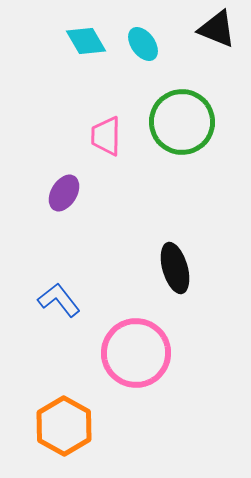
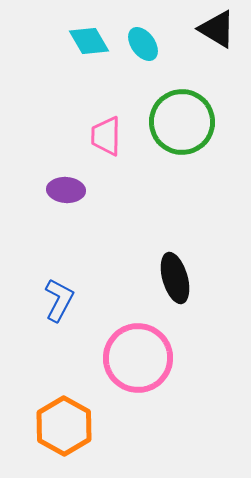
black triangle: rotated 9 degrees clockwise
cyan diamond: moved 3 px right
purple ellipse: moved 2 px right, 3 px up; rotated 63 degrees clockwise
black ellipse: moved 10 px down
blue L-shape: rotated 66 degrees clockwise
pink circle: moved 2 px right, 5 px down
